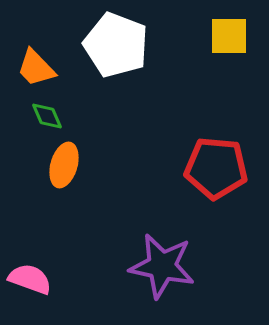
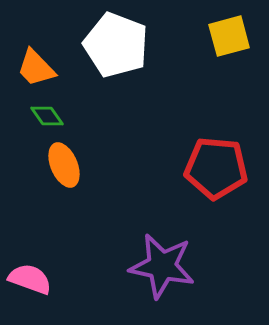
yellow square: rotated 15 degrees counterclockwise
green diamond: rotated 12 degrees counterclockwise
orange ellipse: rotated 39 degrees counterclockwise
